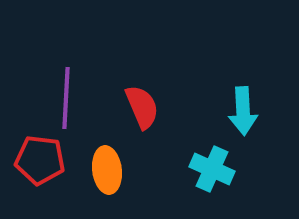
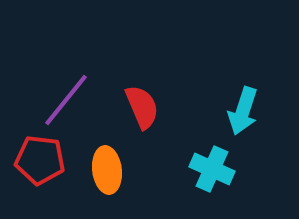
purple line: moved 2 px down; rotated 36 degrees clockwise
cyan arrow: rotated 21 degrees clockwise
